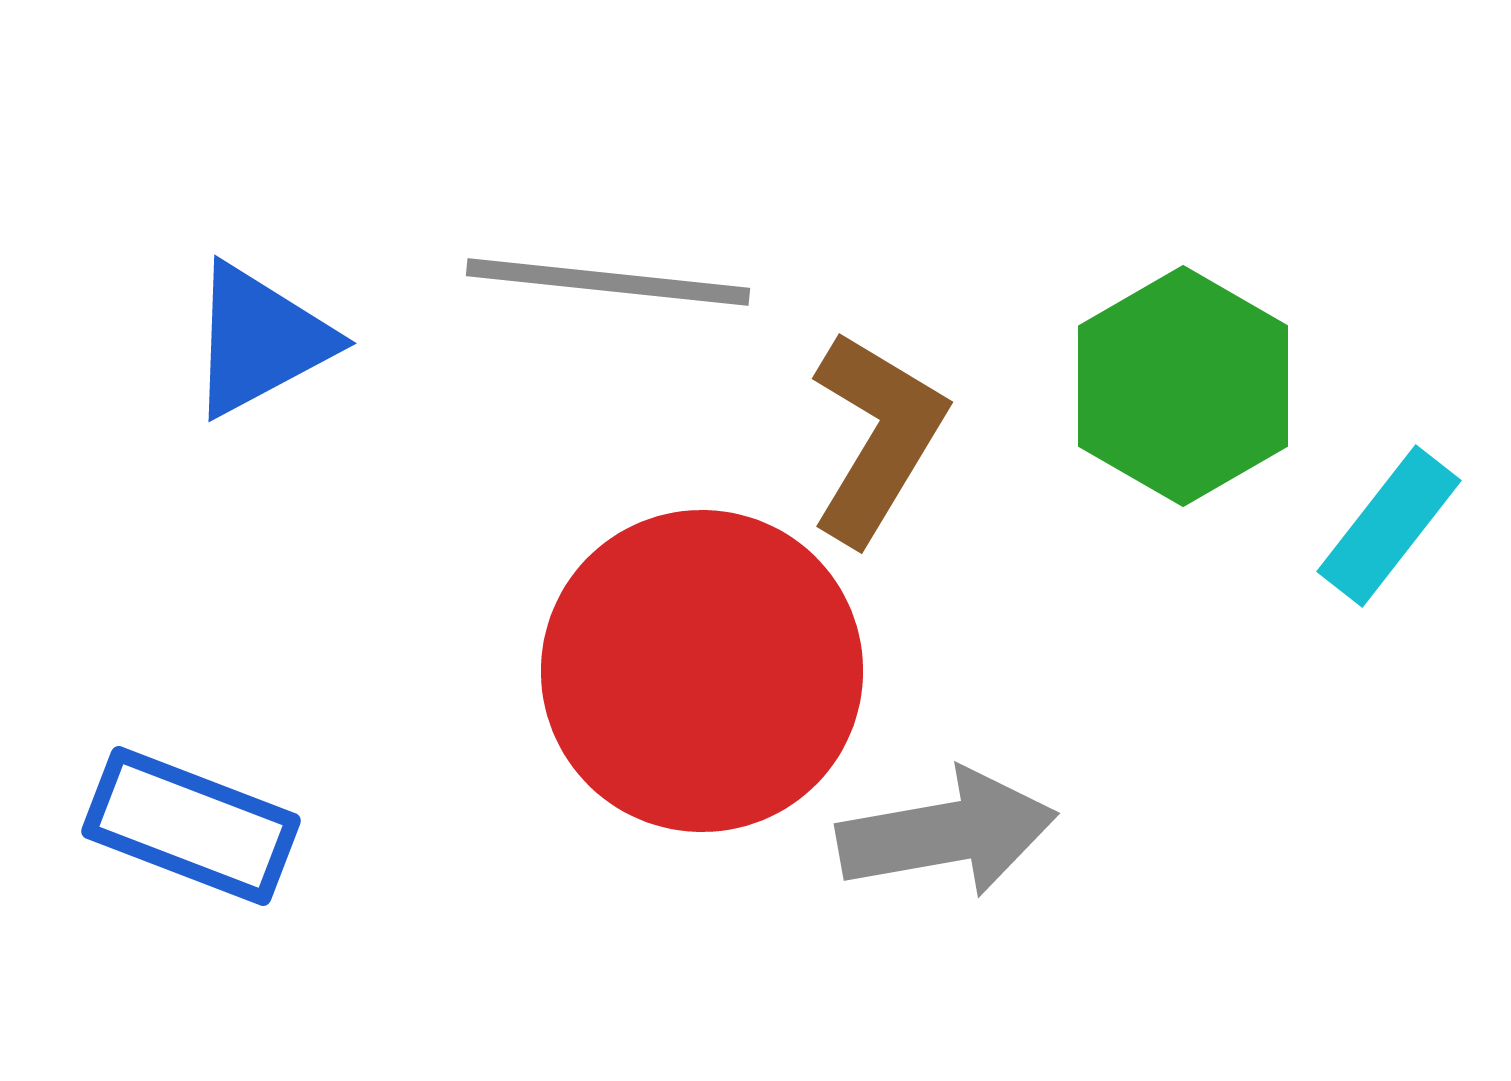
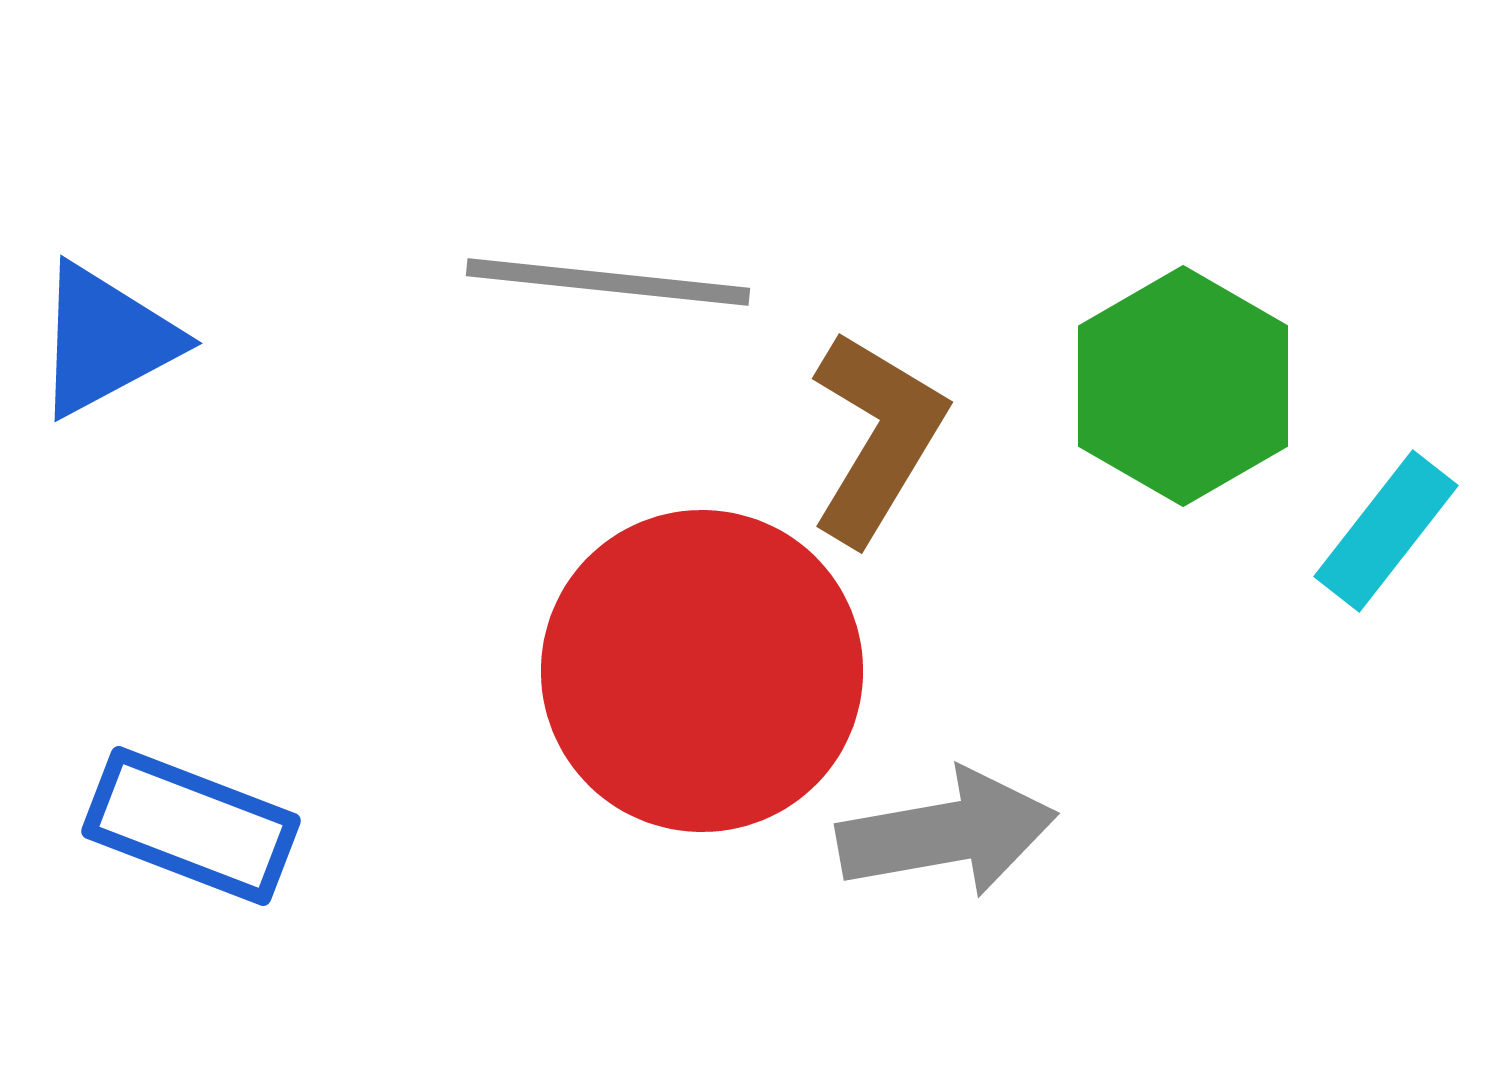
blue triangle: moved 154 px left
cyan rectangle: moved 3 px left, 5 px down
